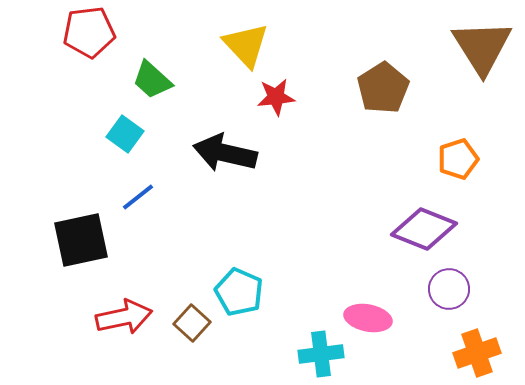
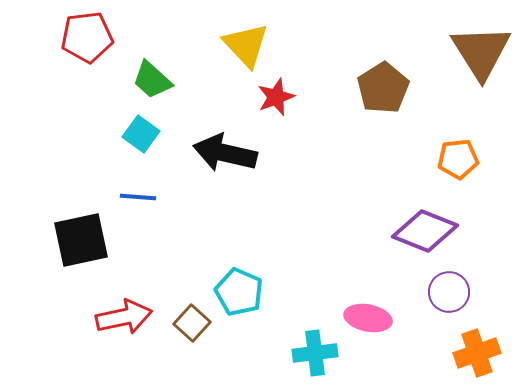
red pentagon: moved 2 px left, 5 px down
brown triangle: moved 1 px left, 5 px down
red star: rotated 15 degrees counterclockwise
cyan square: moved 16 px right
orange pentagon: rotated 12 degrees clockwise
blue line: rotated 42 degrees clockwise
purple diamond: moved 1 px right, 2 px down
purple circle: moved 3 px down
cyan cross: moved 6 px left, 1 px up
